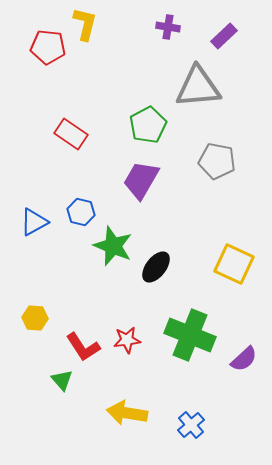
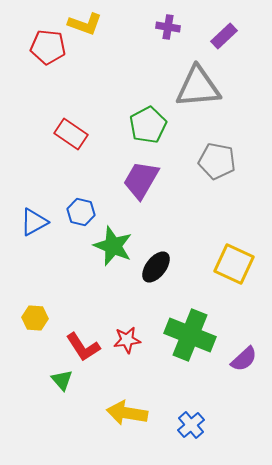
yellow L-shape: rotated 96 degrees clockwise
